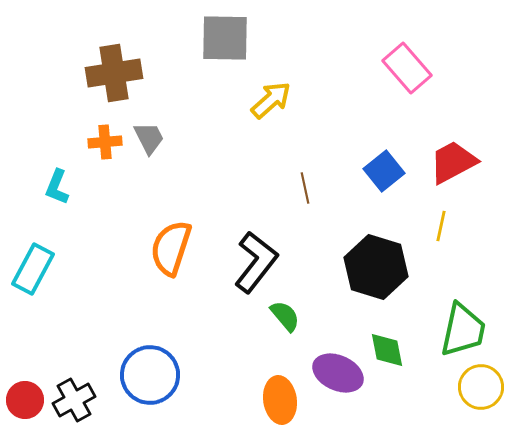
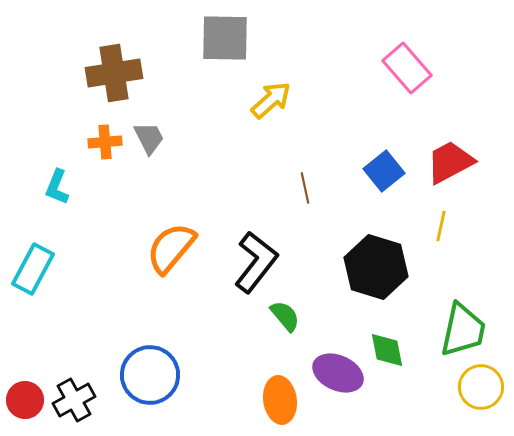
red trapezoid: moved 3 px left
orange semicircle: rotated 22 degrees clockwise
